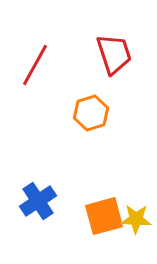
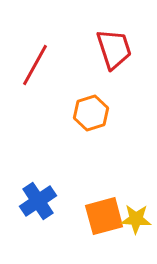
red trapezoid: moved 5 px up
